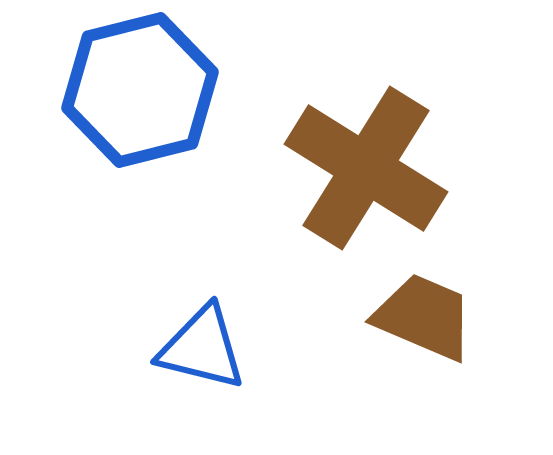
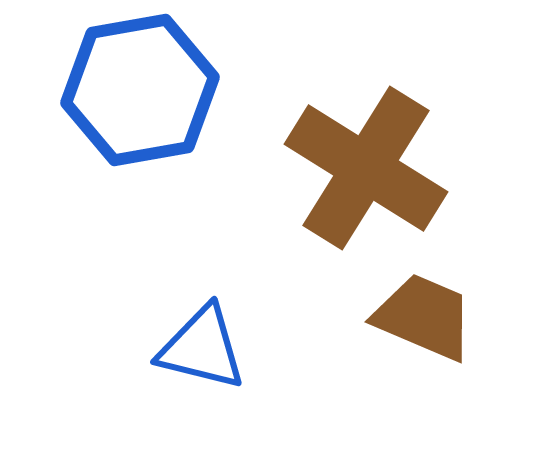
blue hexagon: rotated 4 degrees clockwise
